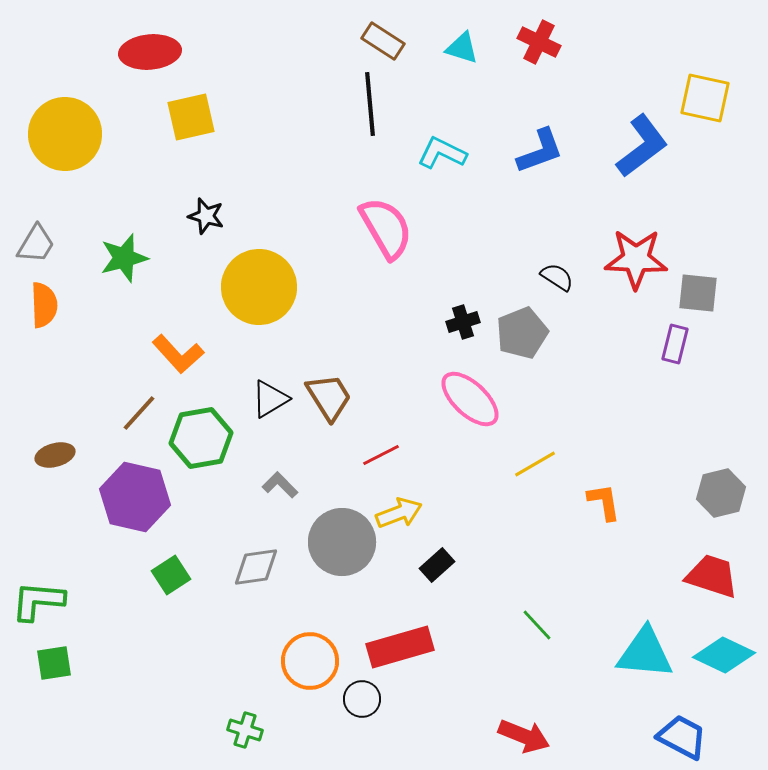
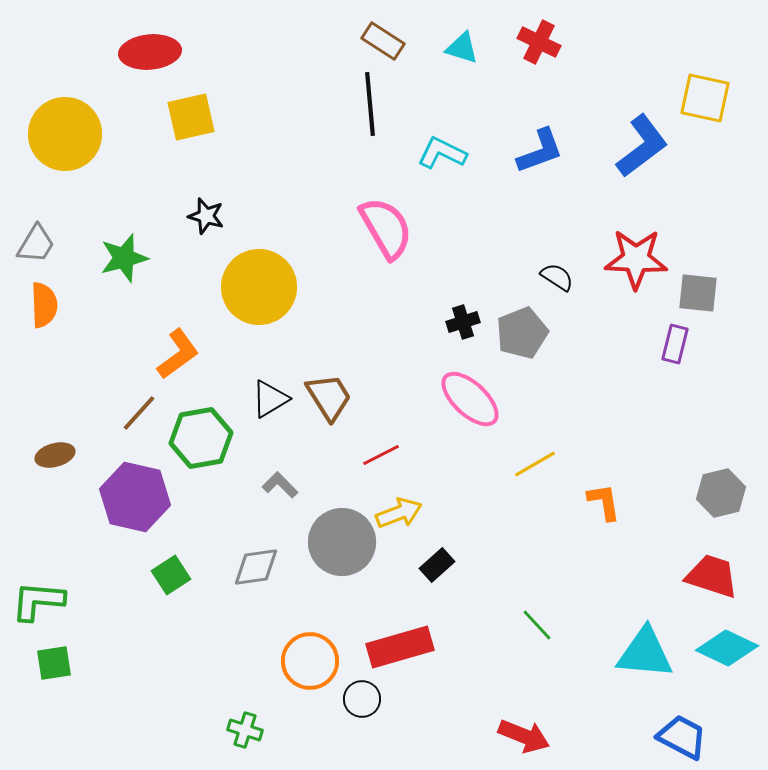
orange L-shape at (178, 354): rotated 84 degrees counterclockwise
cyan diamond at (724, 655): moved 3 px right, 7 px up
